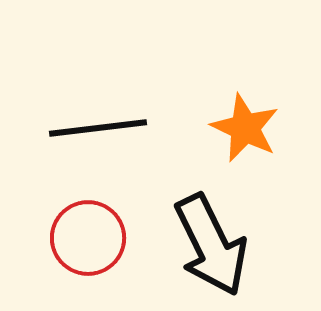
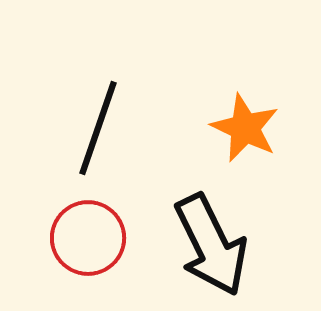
black line: rotated 64 degrees counterclockwise
